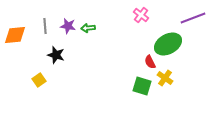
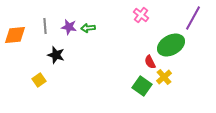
purple line: rotated 40 degrees counterclockwise
purple star: moved 1 px right, 1 px down
green ellipse: moved 3 px right, 1 px down
yellow cross: moved 1 px left, 1 px up; rotated 14 degrees clockwise
green square: rotated 18 degrees clockwise
